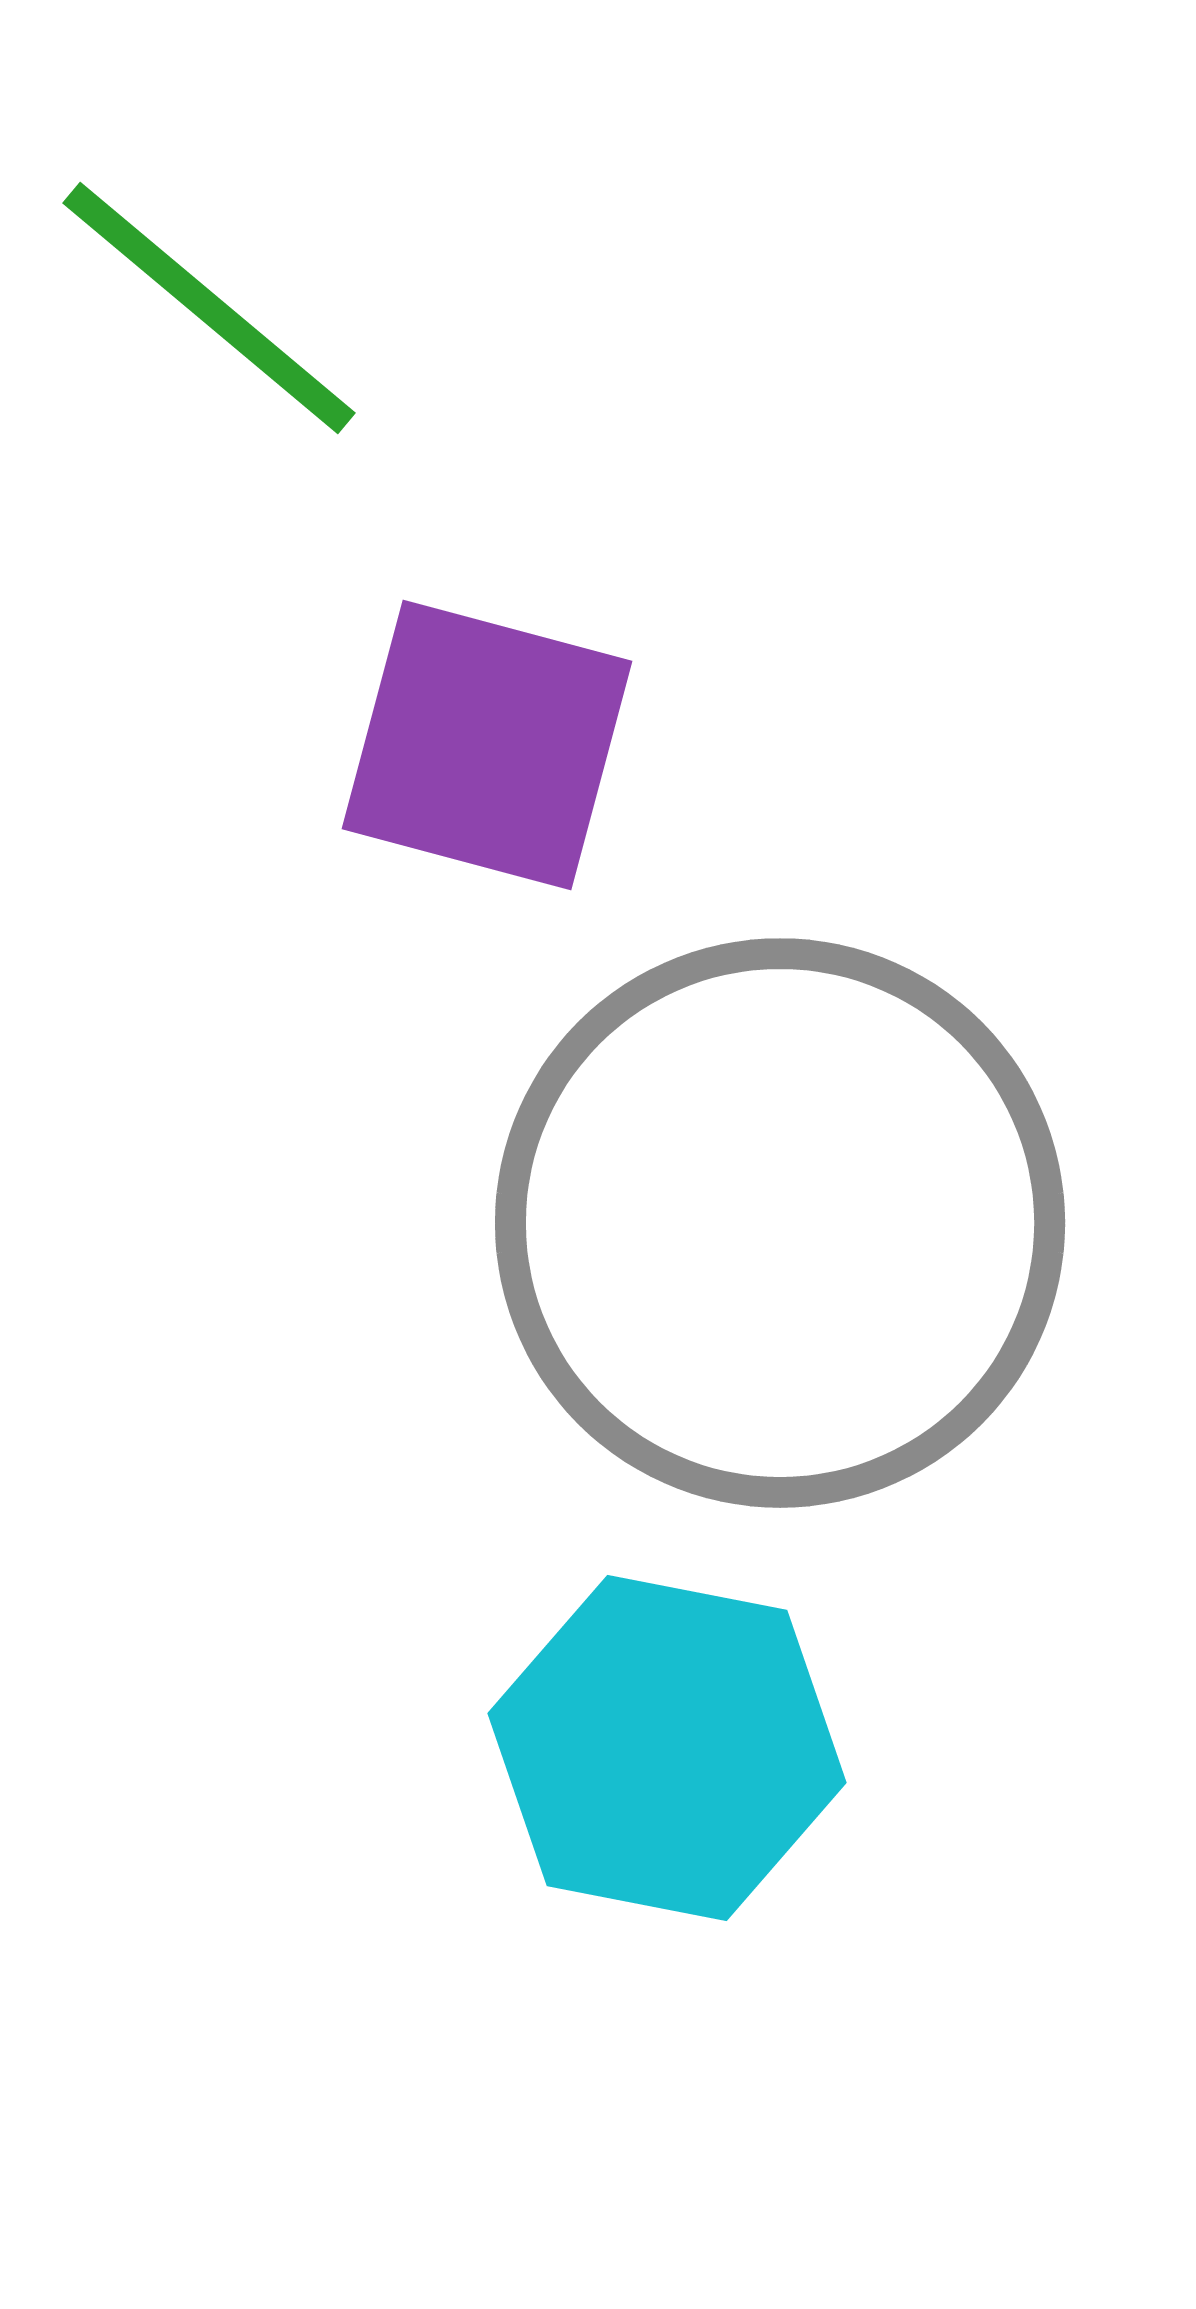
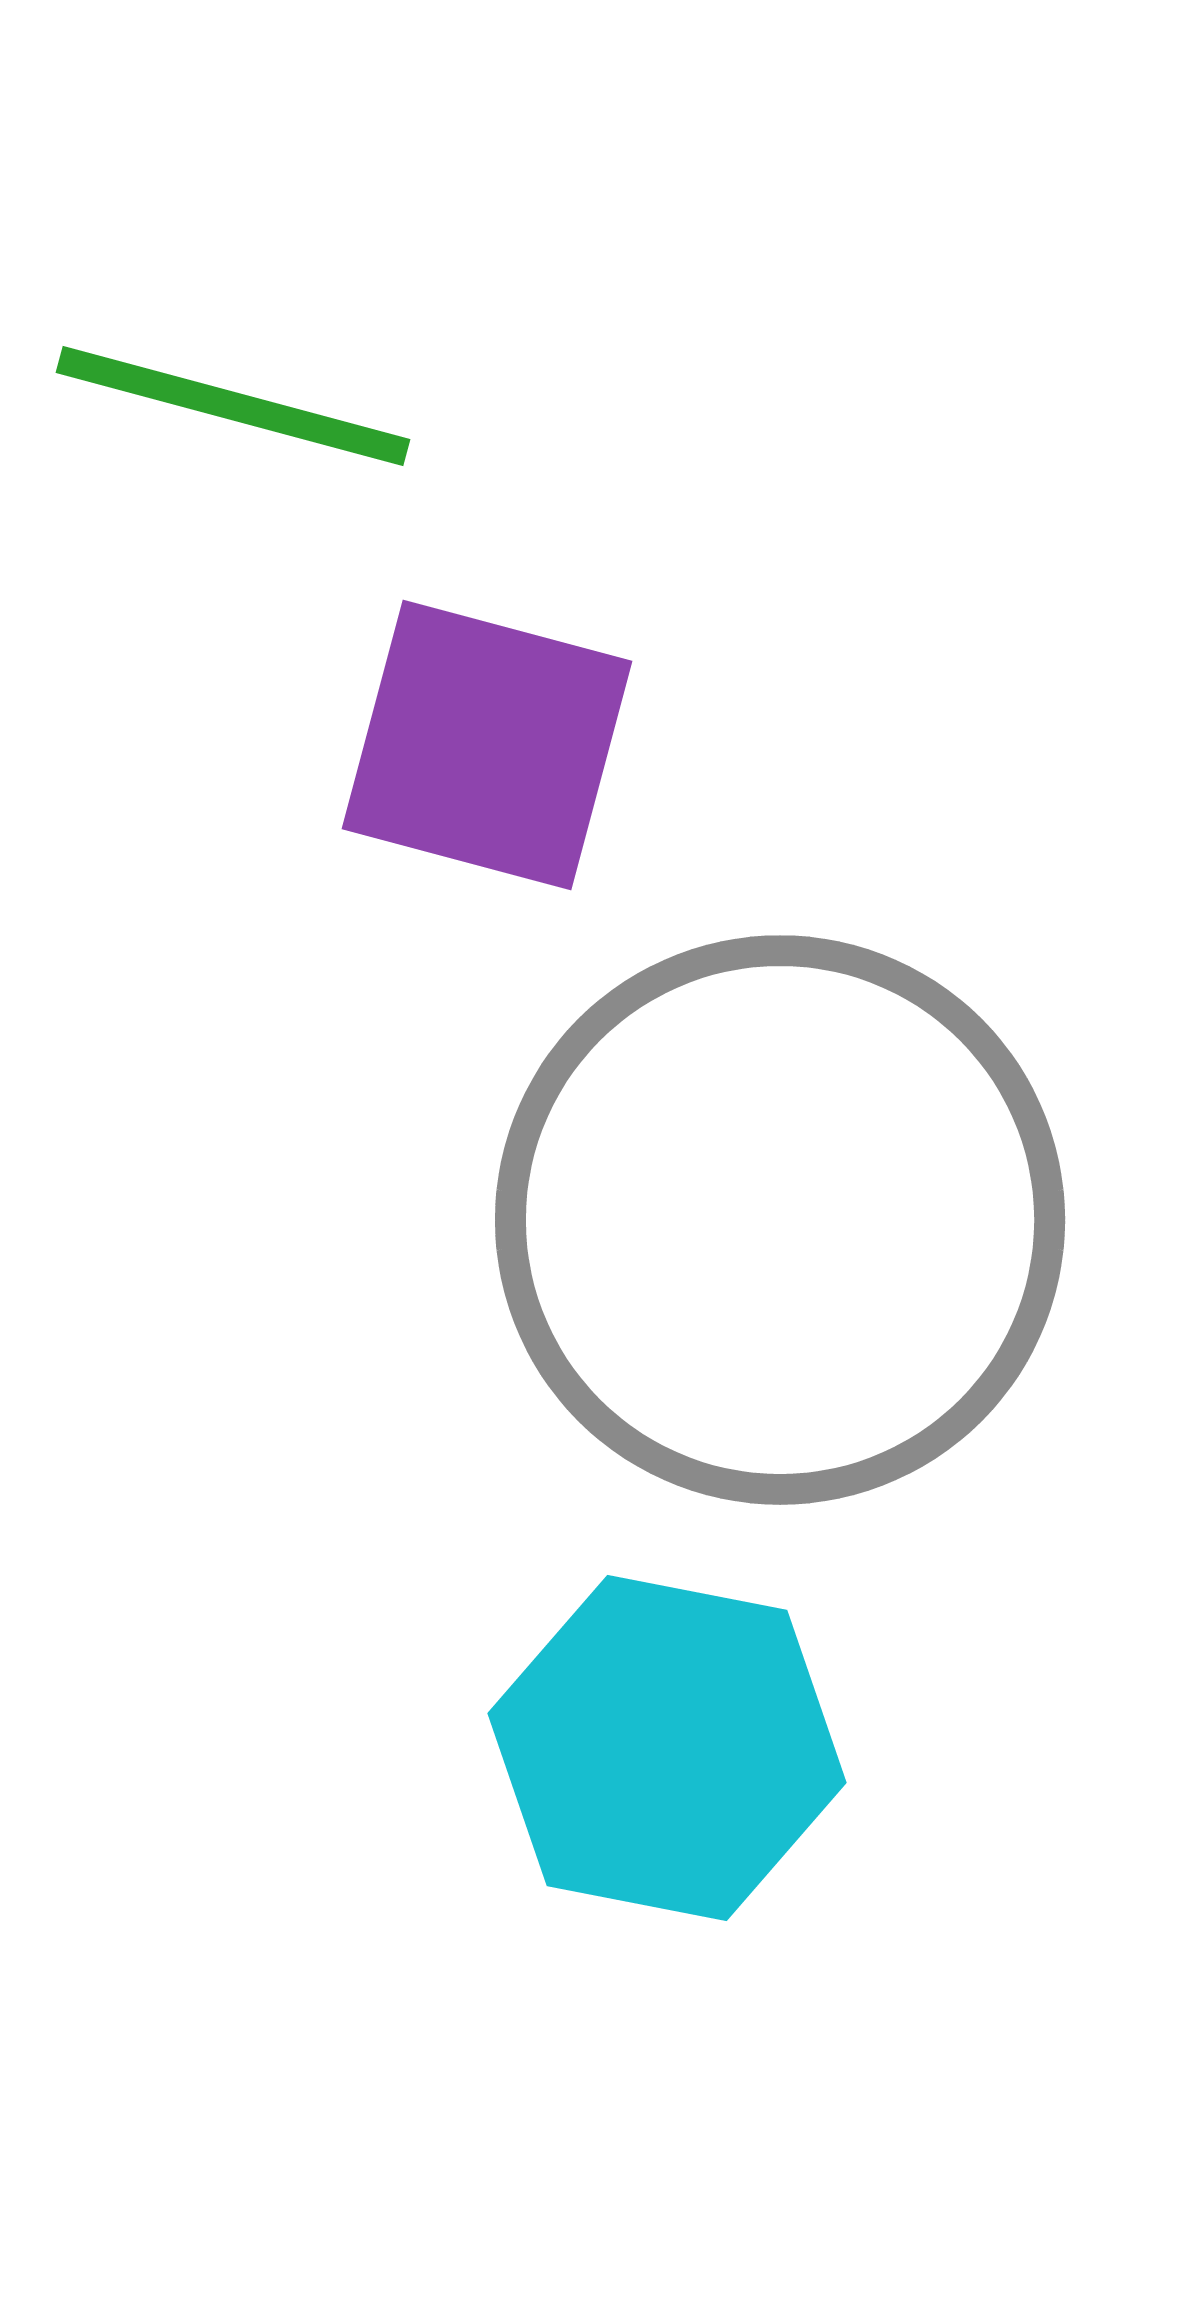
green line: moved 24 px right, 98 px down; rotated 25 degrees counterclockwise
gray circle: moved 3 px up
